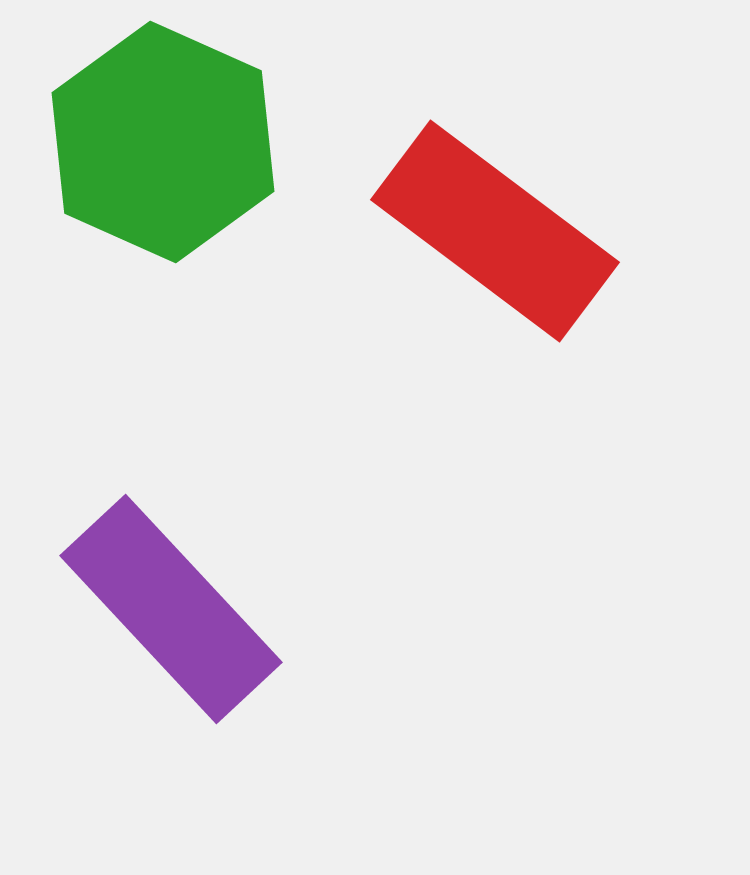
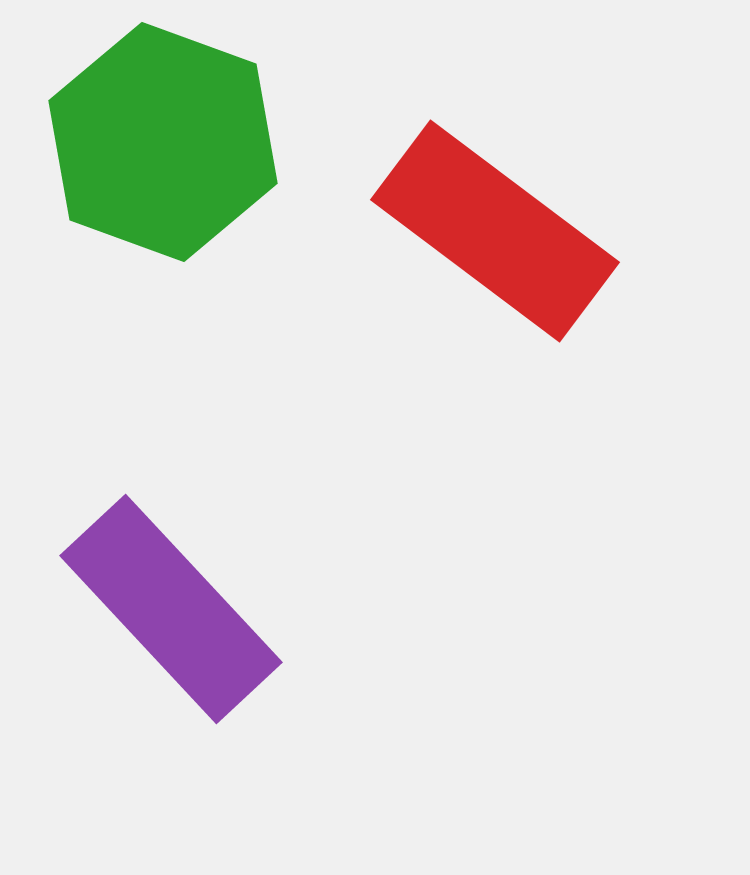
green hexagon: rotated 4 degrees counterclockwise
